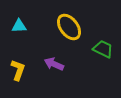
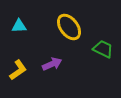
purple arrow: moved 2 px left; rotated 132 degrees clockwise
yellow L-shape: rotated 35 degrees clockwise
